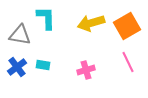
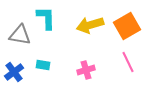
yellow arrow: moved 1 px left, 2 px down
blue cross: moved 3 px left, 5 px down
